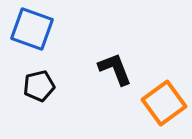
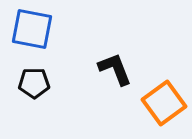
blue square: rotated 9 degrees counterclockwise
black pentagon: moved 5 px left, 3 px up; rotated 12 degrees clockwise
